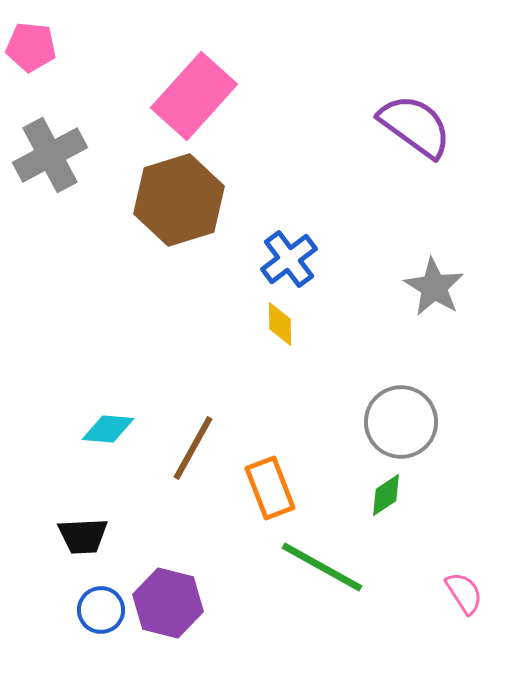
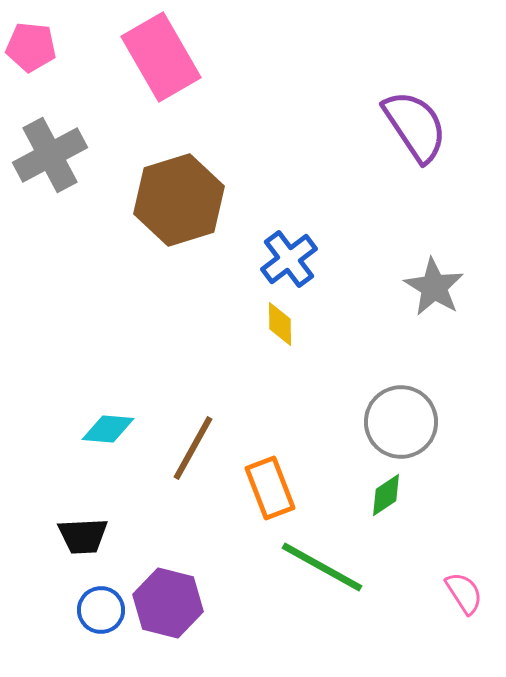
pink rectangle: moved 33 px left, 39 px up; rotated 72 degrees counterclockwise
purple semicircle: rotated 20 degrees clockwise
